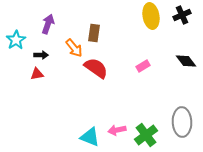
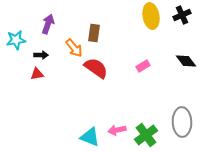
cyan star: rotated 24 degrees clockwise
